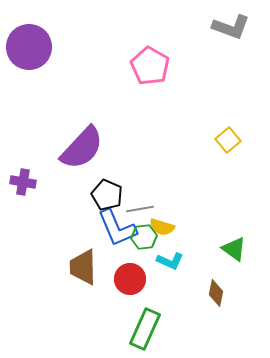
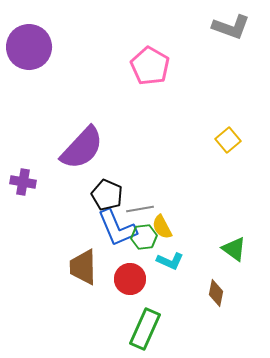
yellow semicircle: rotated 45 degrees clockwise
